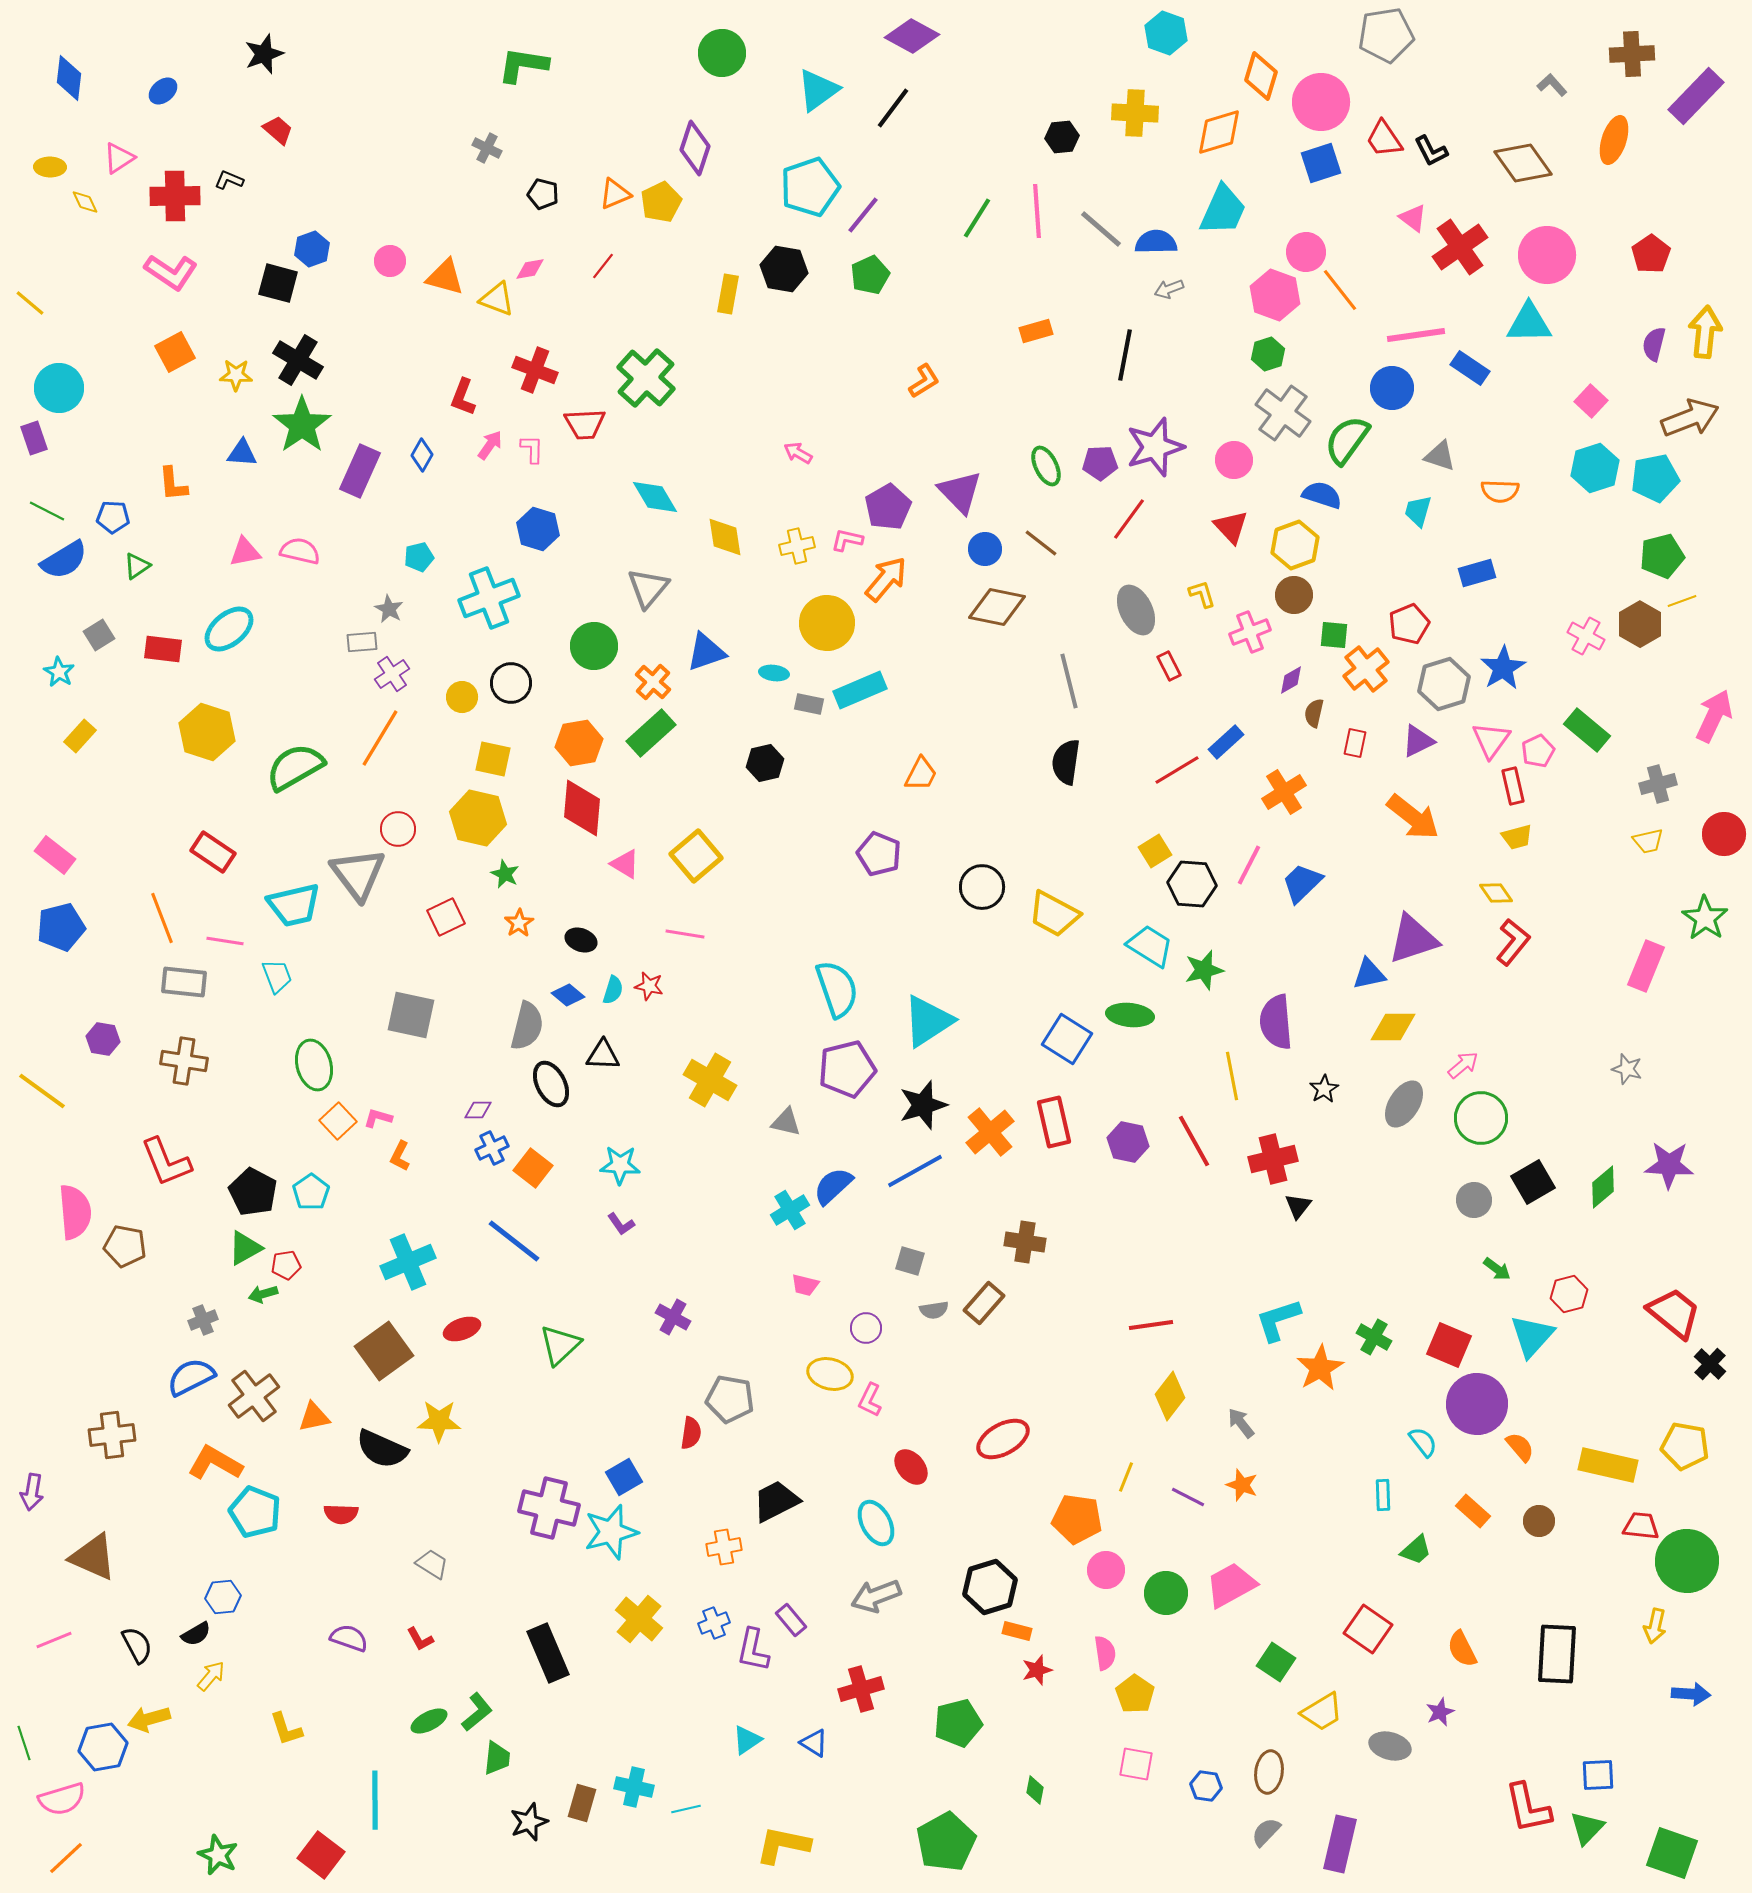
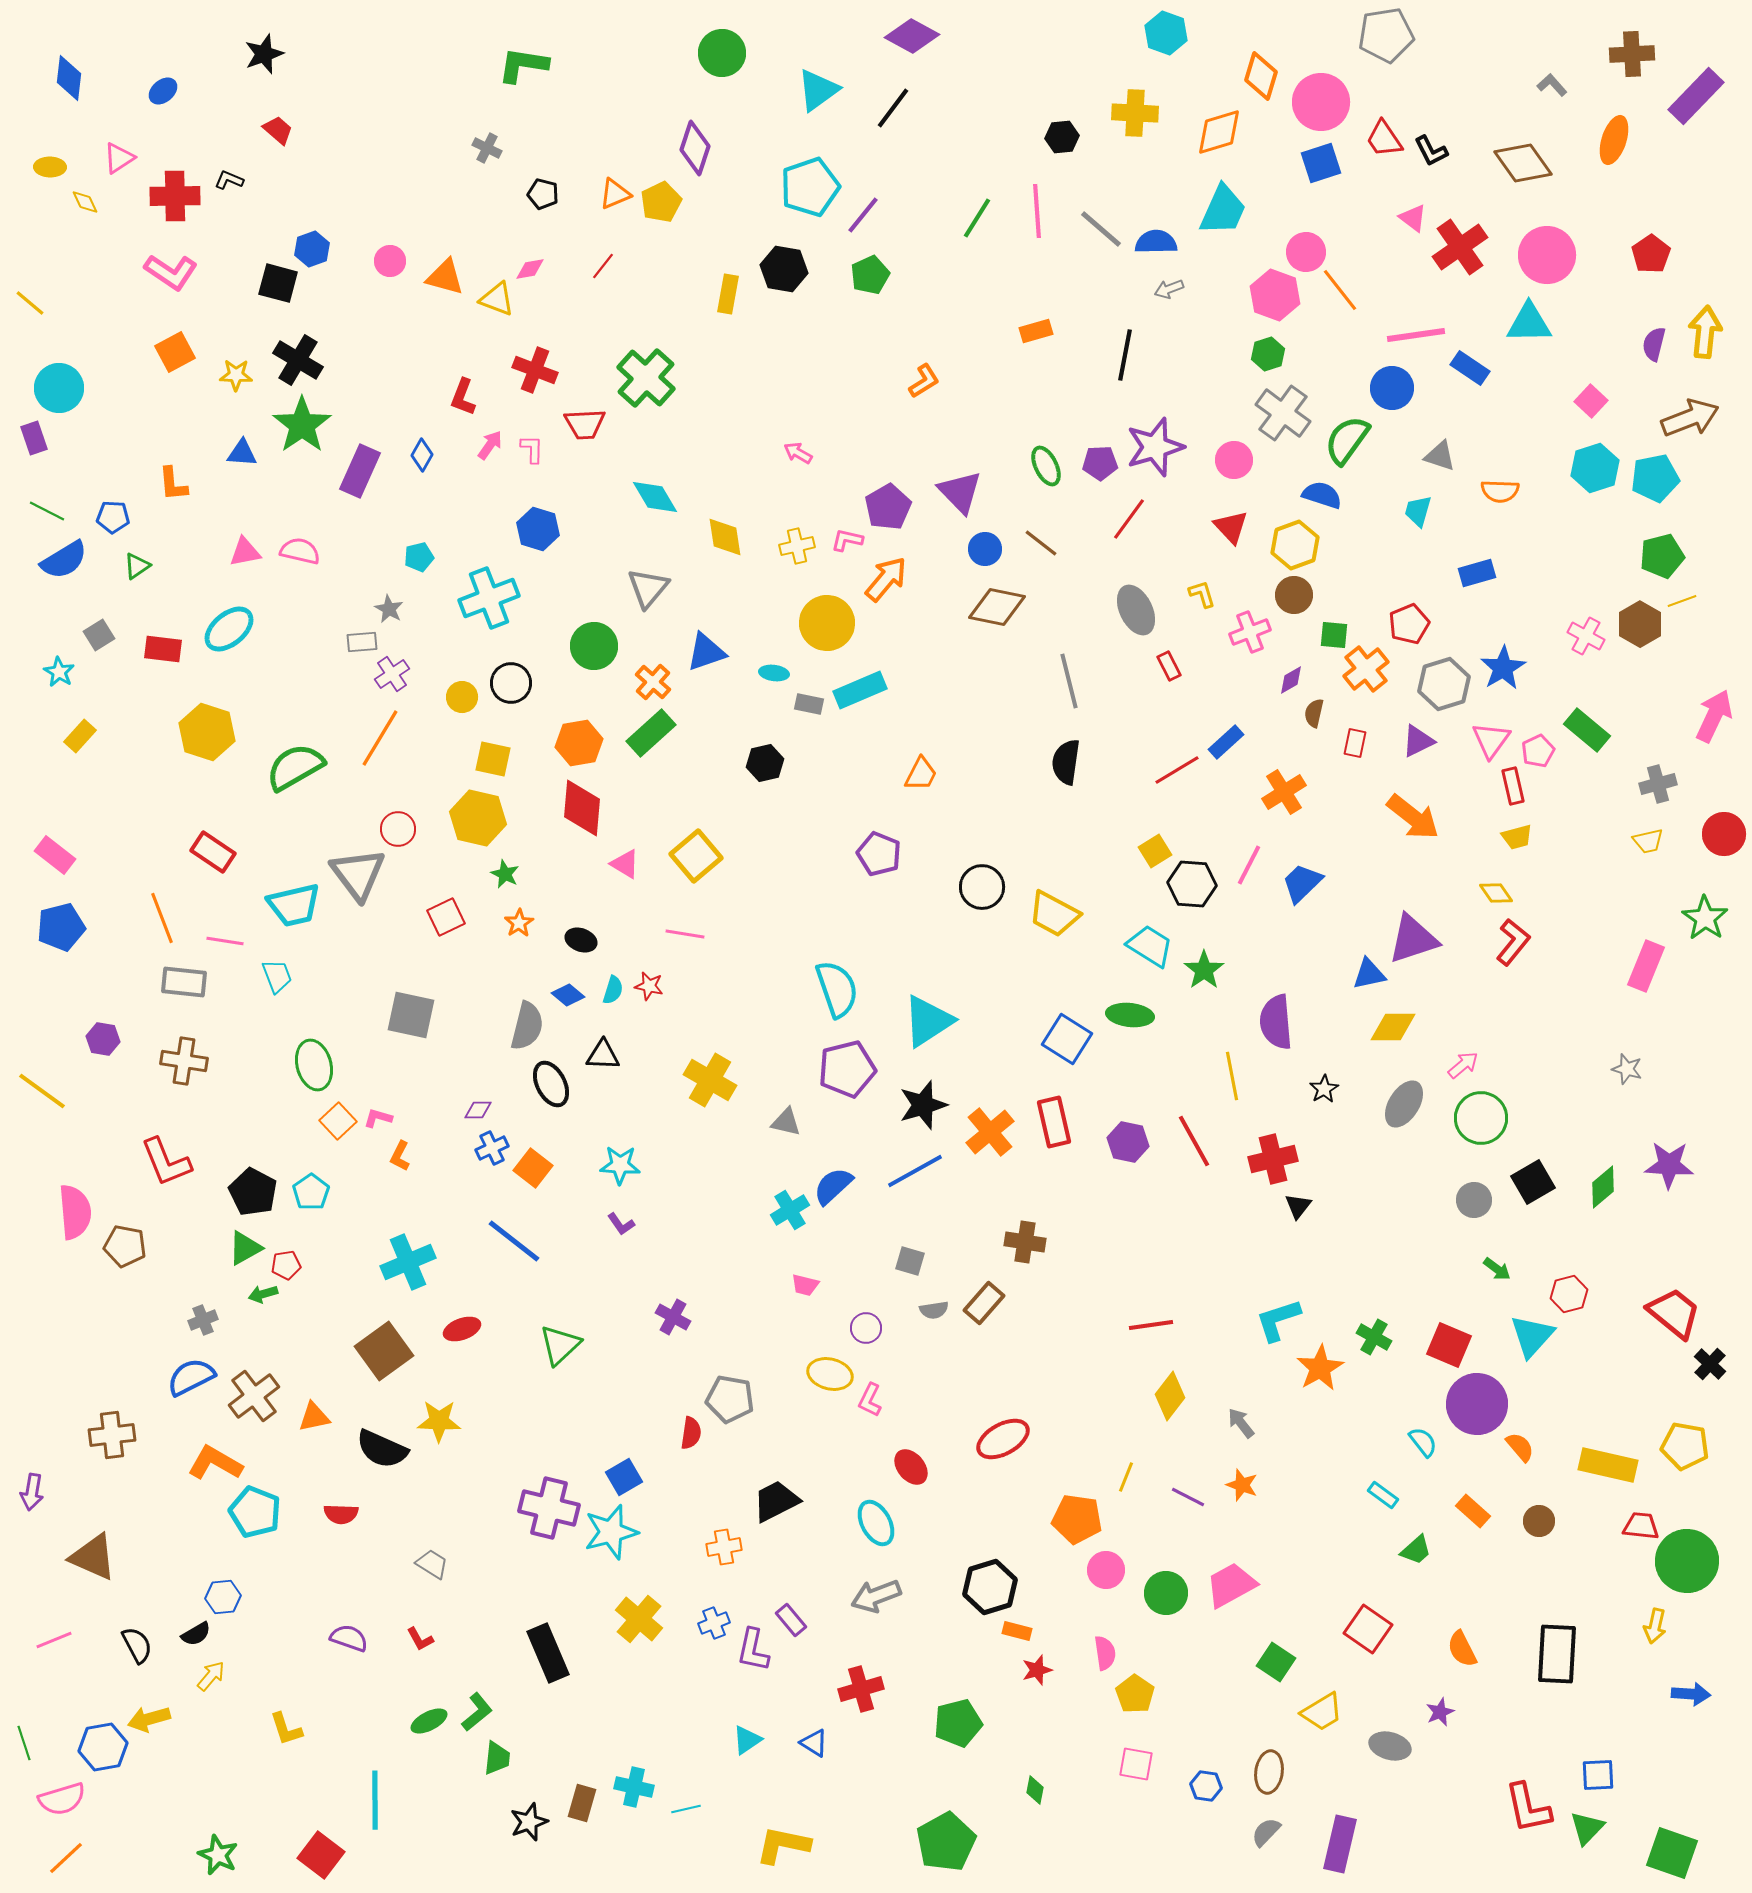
green star at (1204, 970): rotated 21 degrees counterclockwise
cyan rectangle at (1383, 1495): rotated 52 degrees counterclockwise
